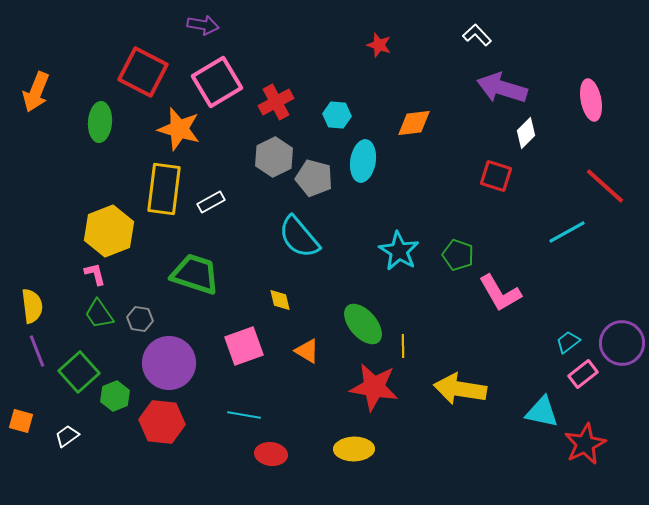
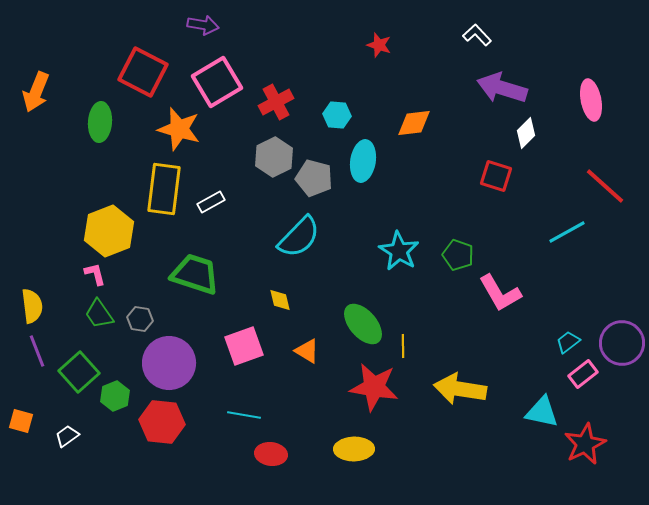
cyan semicircle at (299, 237): rotated 96 degrees counterclockwise
